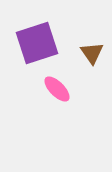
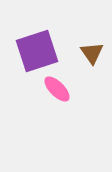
purple square: moved 8 px down
